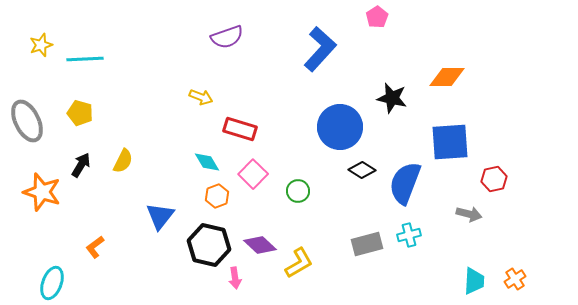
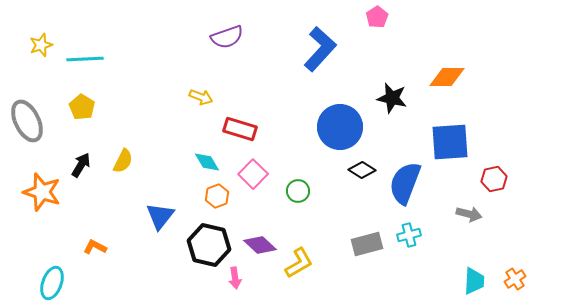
yellow pentagon: moved 2 px right, 6 px up; rotated 15 degrees clockwise
orange L-shape: rotated 65 degrees clockwise
